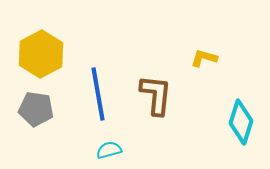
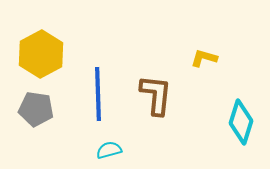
blue line: rotated 8 degrees clockwise
